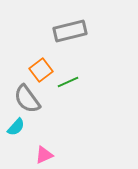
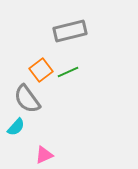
green line: moved 10 px up
